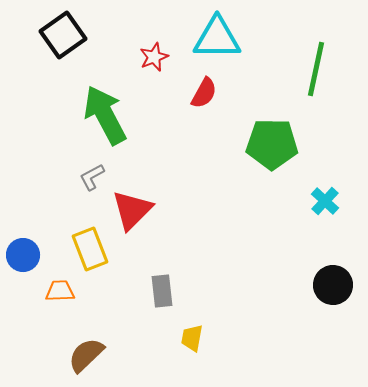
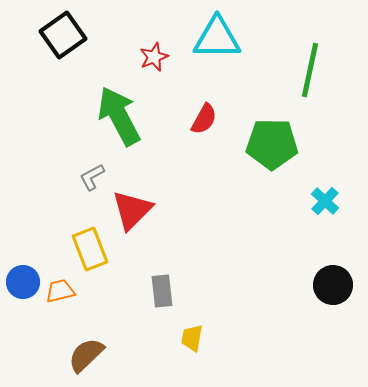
green line: moved 6 px left, 1 px down
red semicircle: moved 26 px down
green arrow: moved 14 px right, 1 px down
blue circle: moved 27 px down
orange trapezoid: rotated 12 degrees counterclockwise
